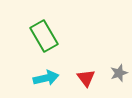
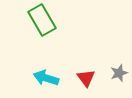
green rectangle: moved 2 px left, 16 px up
cyan arrow: rotated 150 degrees counterclockwise
